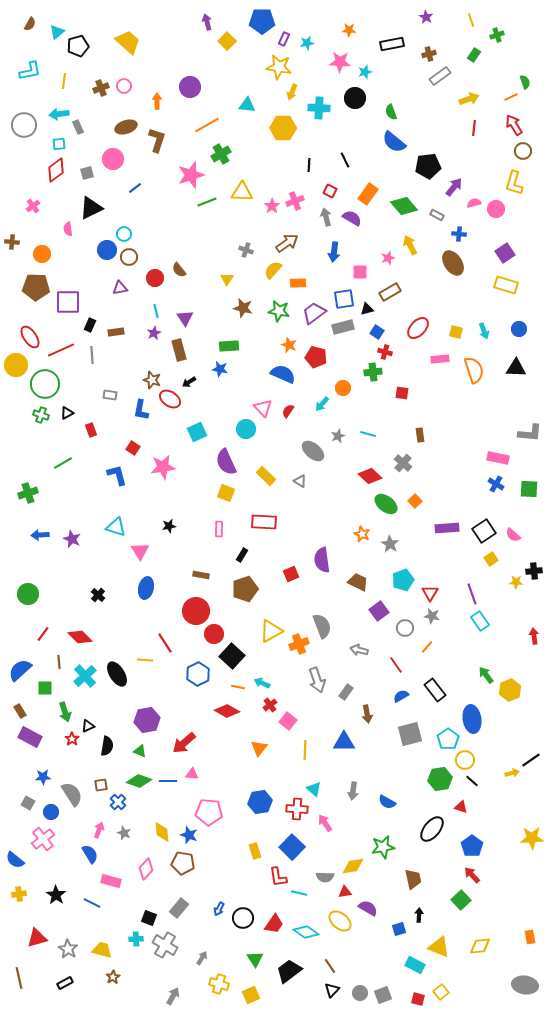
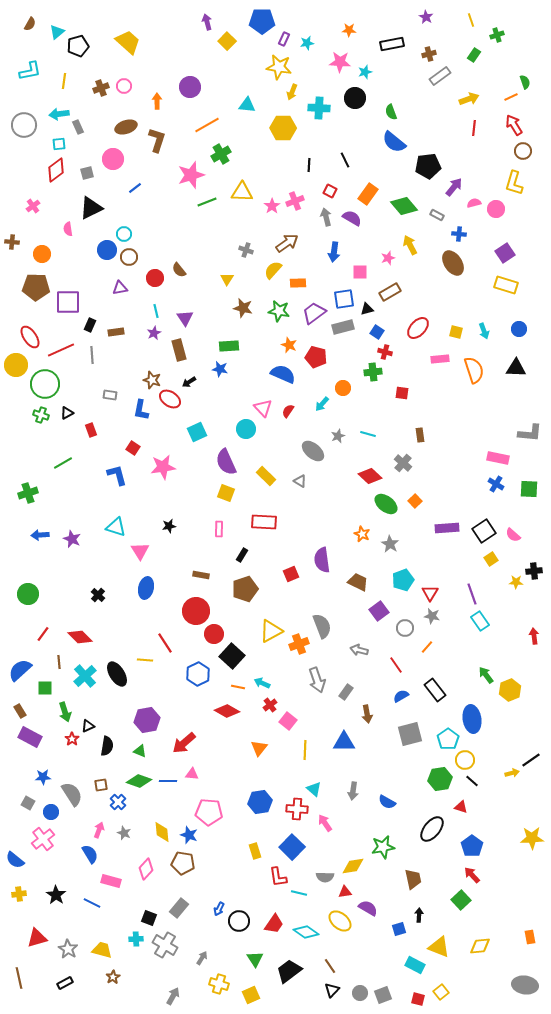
black circle at (243, 918): moved 4 px left, 3 px down
